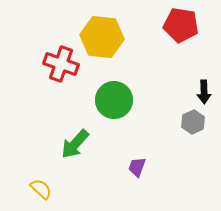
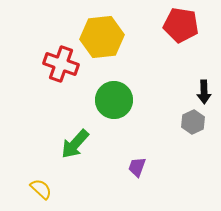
yellow hexagon: rotated 12 degrees counterclockwise
